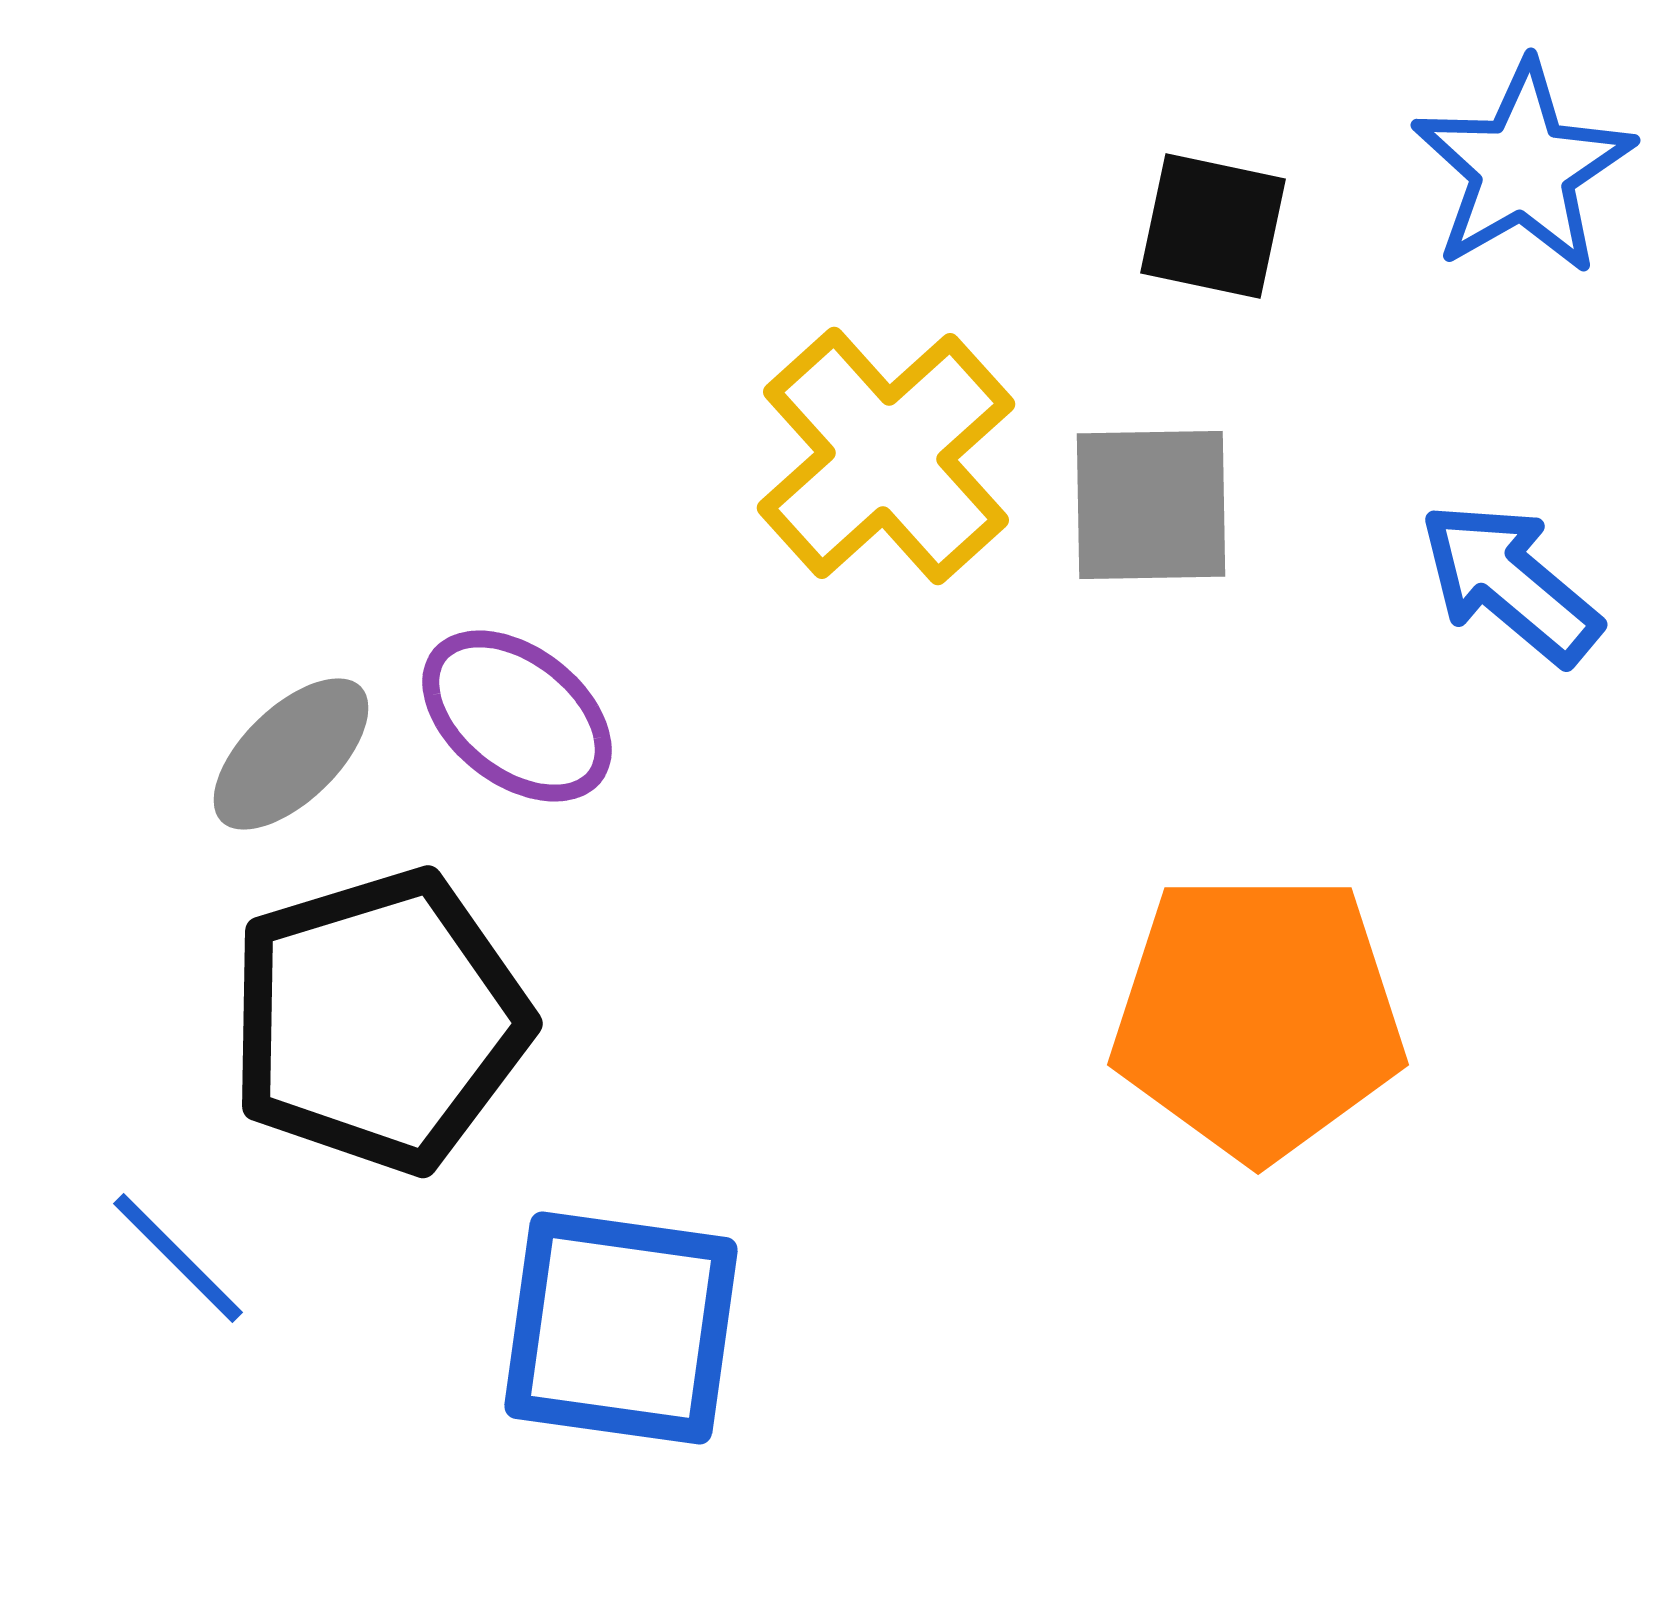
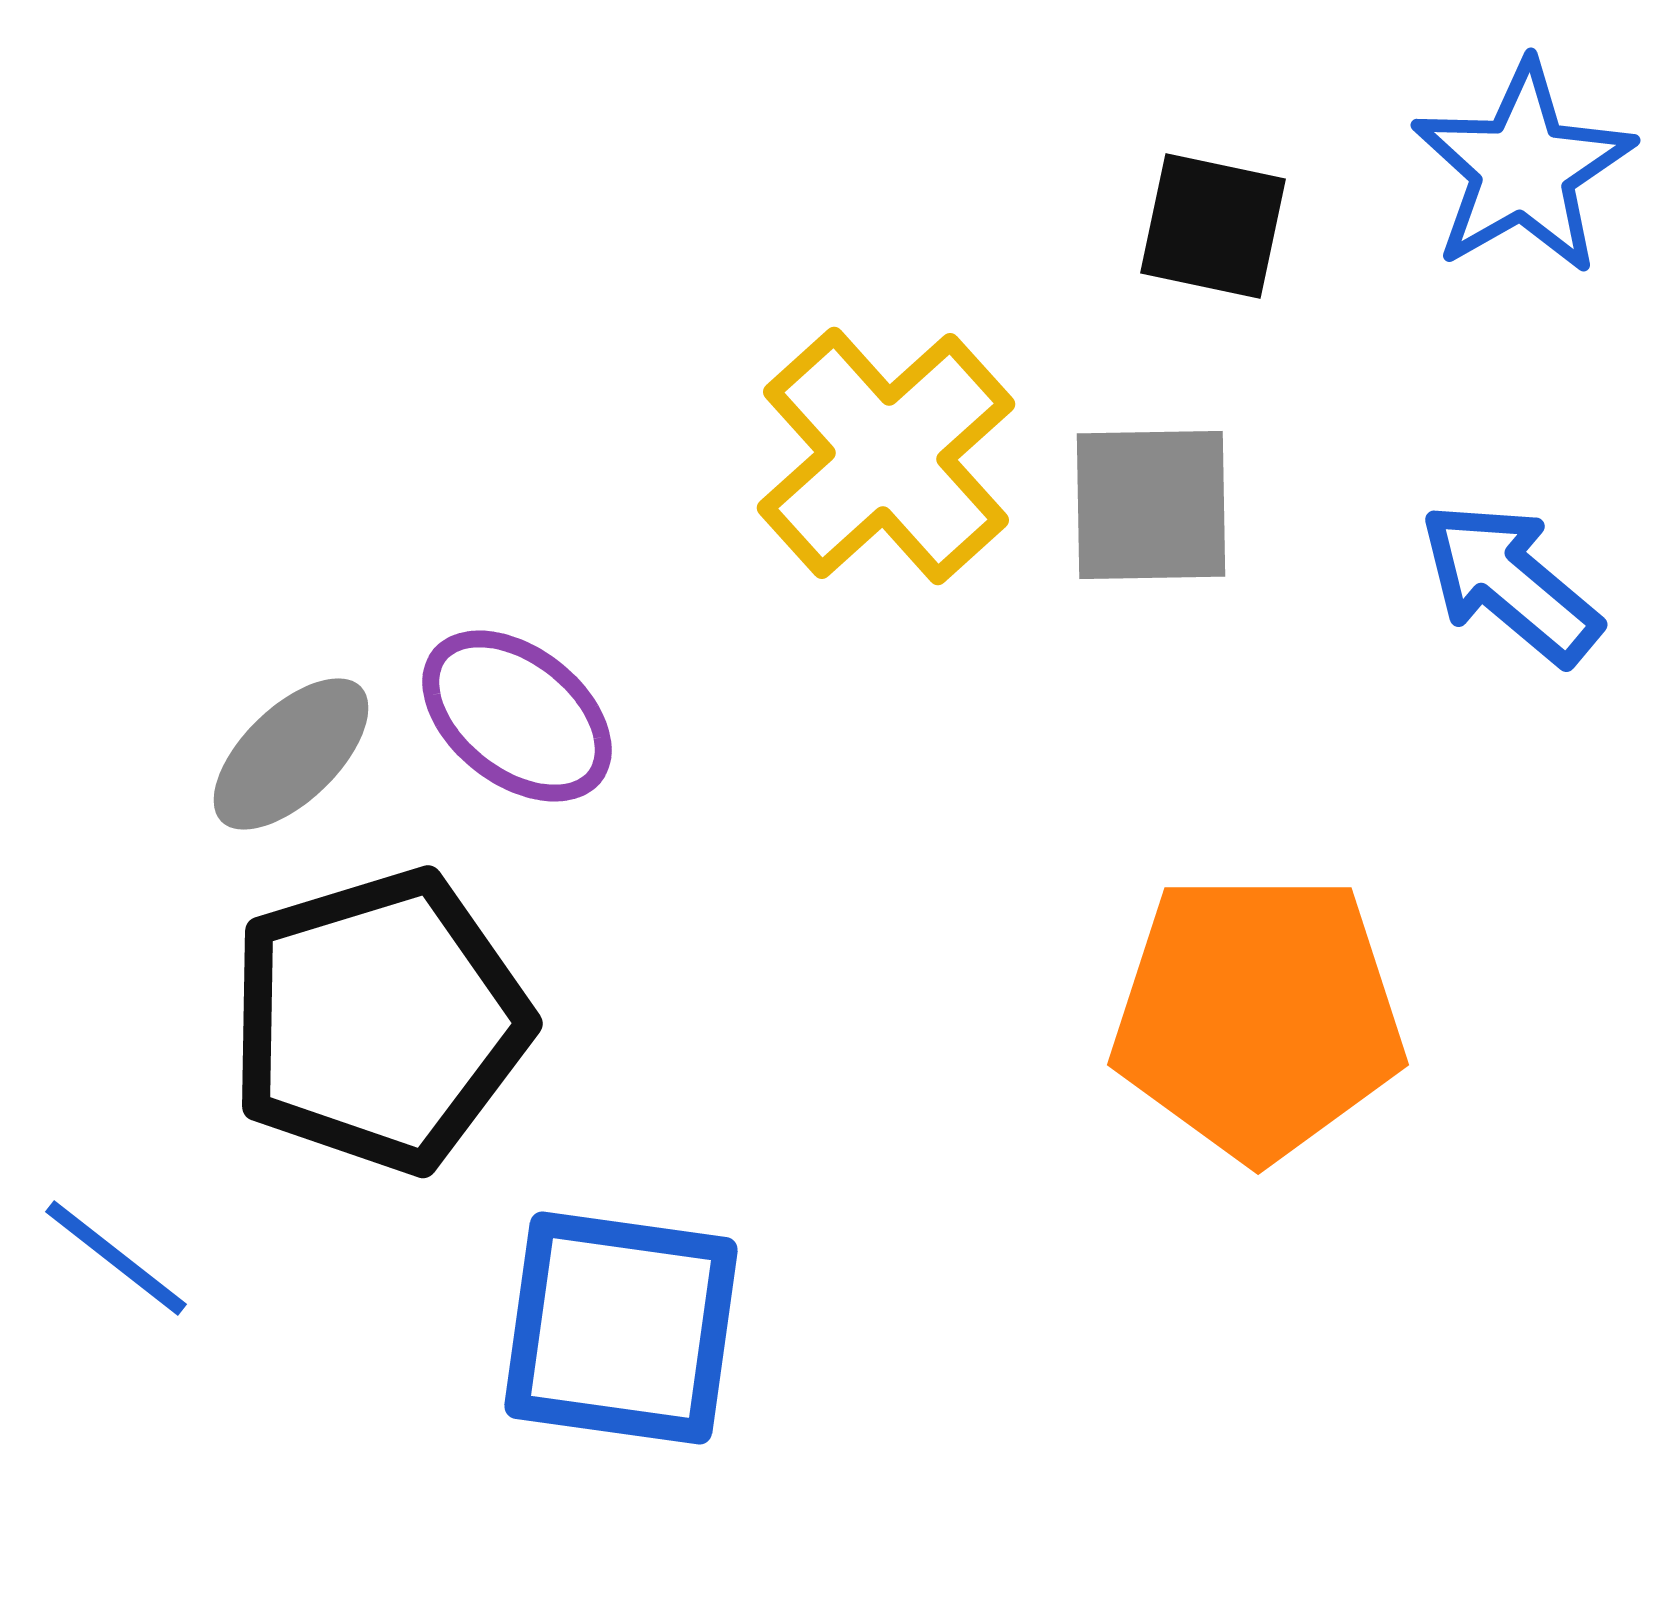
blue line: moved 62 px left; rotated 7 degrees counterclockwise
